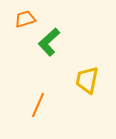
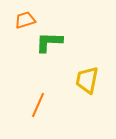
orange trapezoid: moved 1 px down
green L-shape: rotated 44 degrees clockwise
